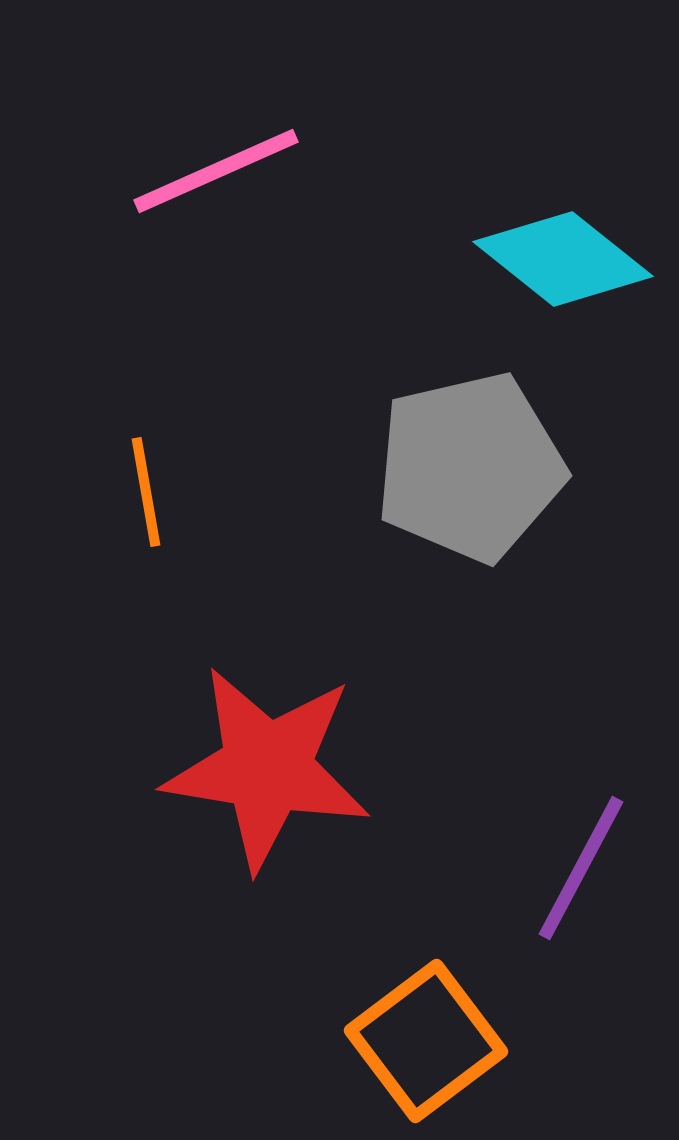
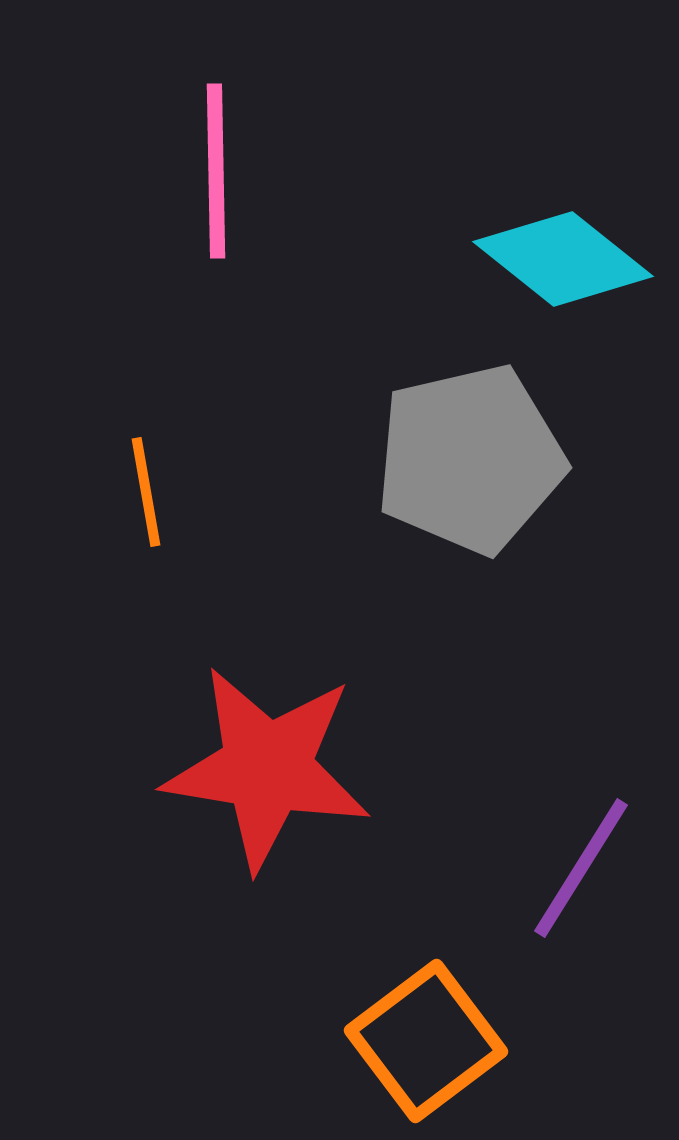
pink line: rotated 67 degrees counterclockwise
gray pentagon: moved 8 px up
purple line: rotated 4 degrees clockwise
